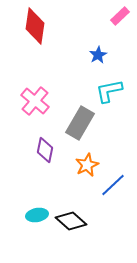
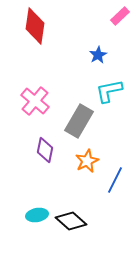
gray rectangle: moved 1 px left, 2 px up
orange star: moved 4 px up
blue line: moved 2 px right, 5 px up; rotated 20 degrees counterclockwise
